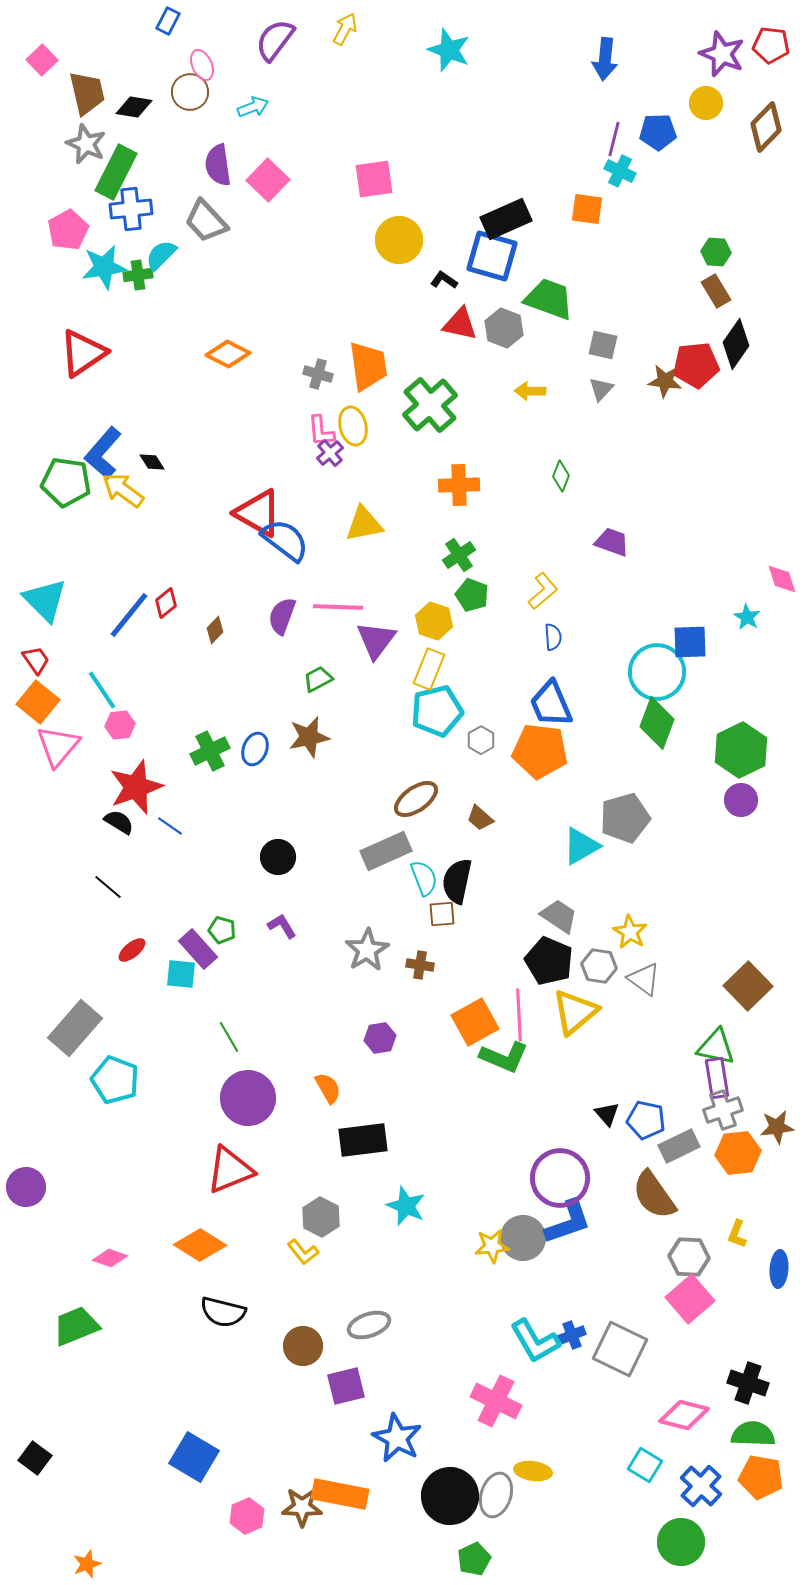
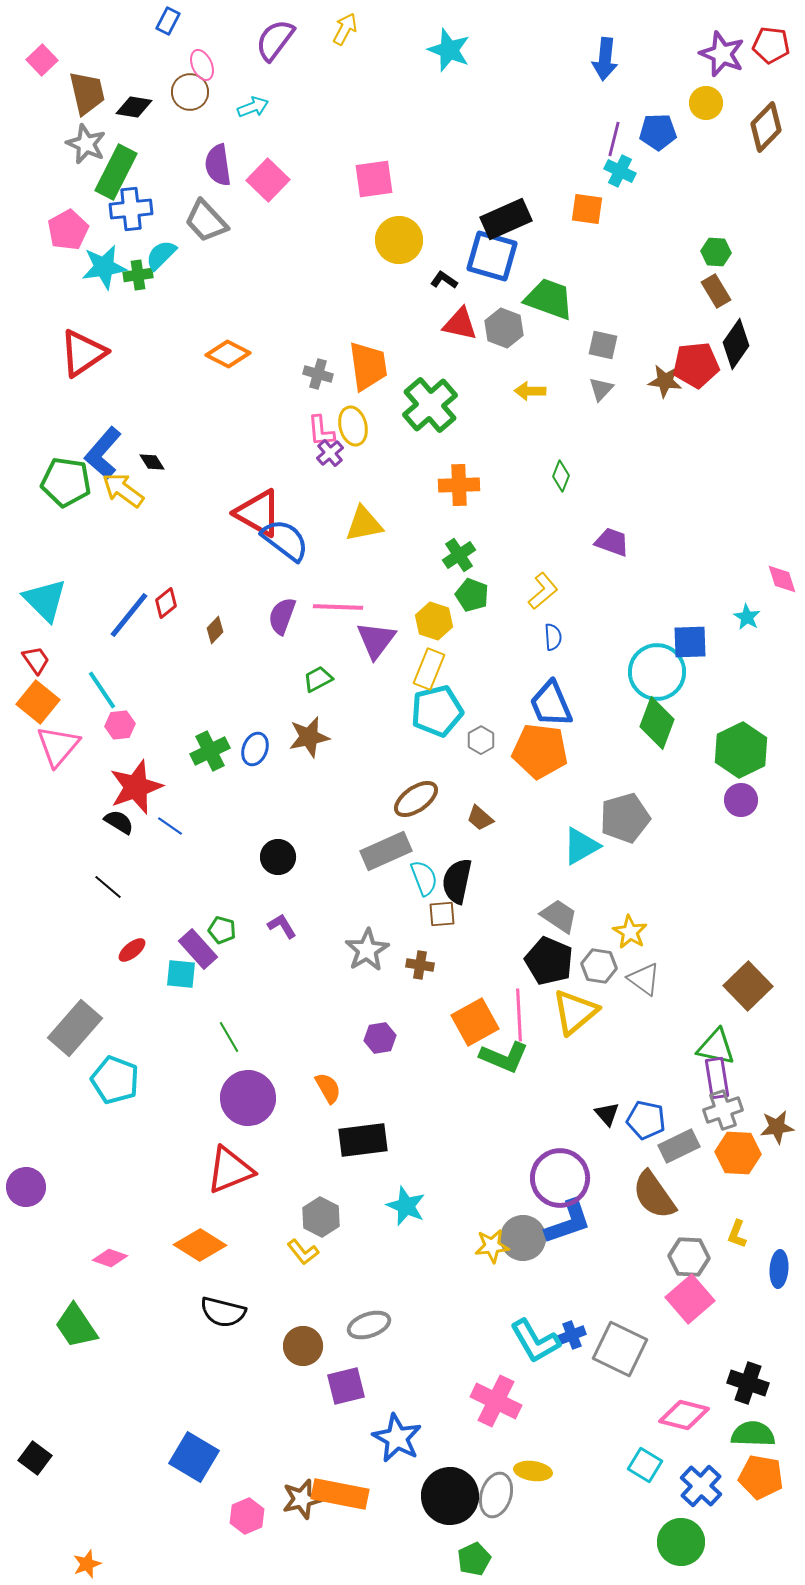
orange hexagon at (738, 1153): rotated 9 degrees clockwise
green trapezoid at (76, 1326): rotated 102 degrees counterclockwise
brown star at (302, 1507): moved 8 px up; rotated 15 degrees counterclockwise
